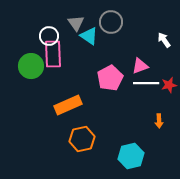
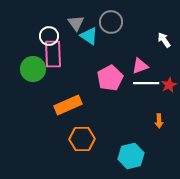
green circle: moved 2 px right, 3 px down
red star: rotated 14 degrees counterclockwise
orange hexagon: rotated 10 degrees clockwise
